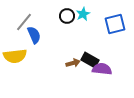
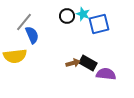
cyan star: rotated 24 degrees counterclockwise
blue square: moved 16 px left
blue semicircle: moved 2 px left
black rectangle: moved 2 px left, 3 px down
purple semicircle: moved 4 px right, 5 px down
